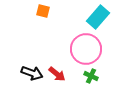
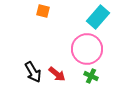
pink circle: moved 1 px right
black arrow: moved 1 px right, 1 px up; rotated 40 degrees clockwise
